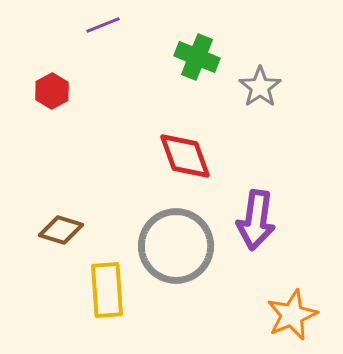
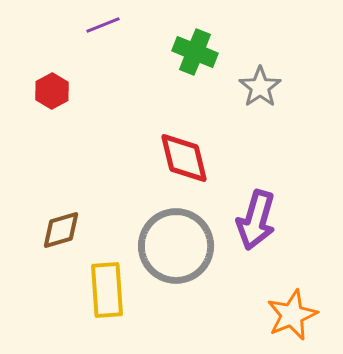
green cross: moved 2 px left, 5 px up
red diamond: moved 1 px left, 2 px down; rotated 6 degrees clockwise
purple arrow: rotated 8 degrees clockwise
brown diamond: rotated 33 degrees counterclockwise
